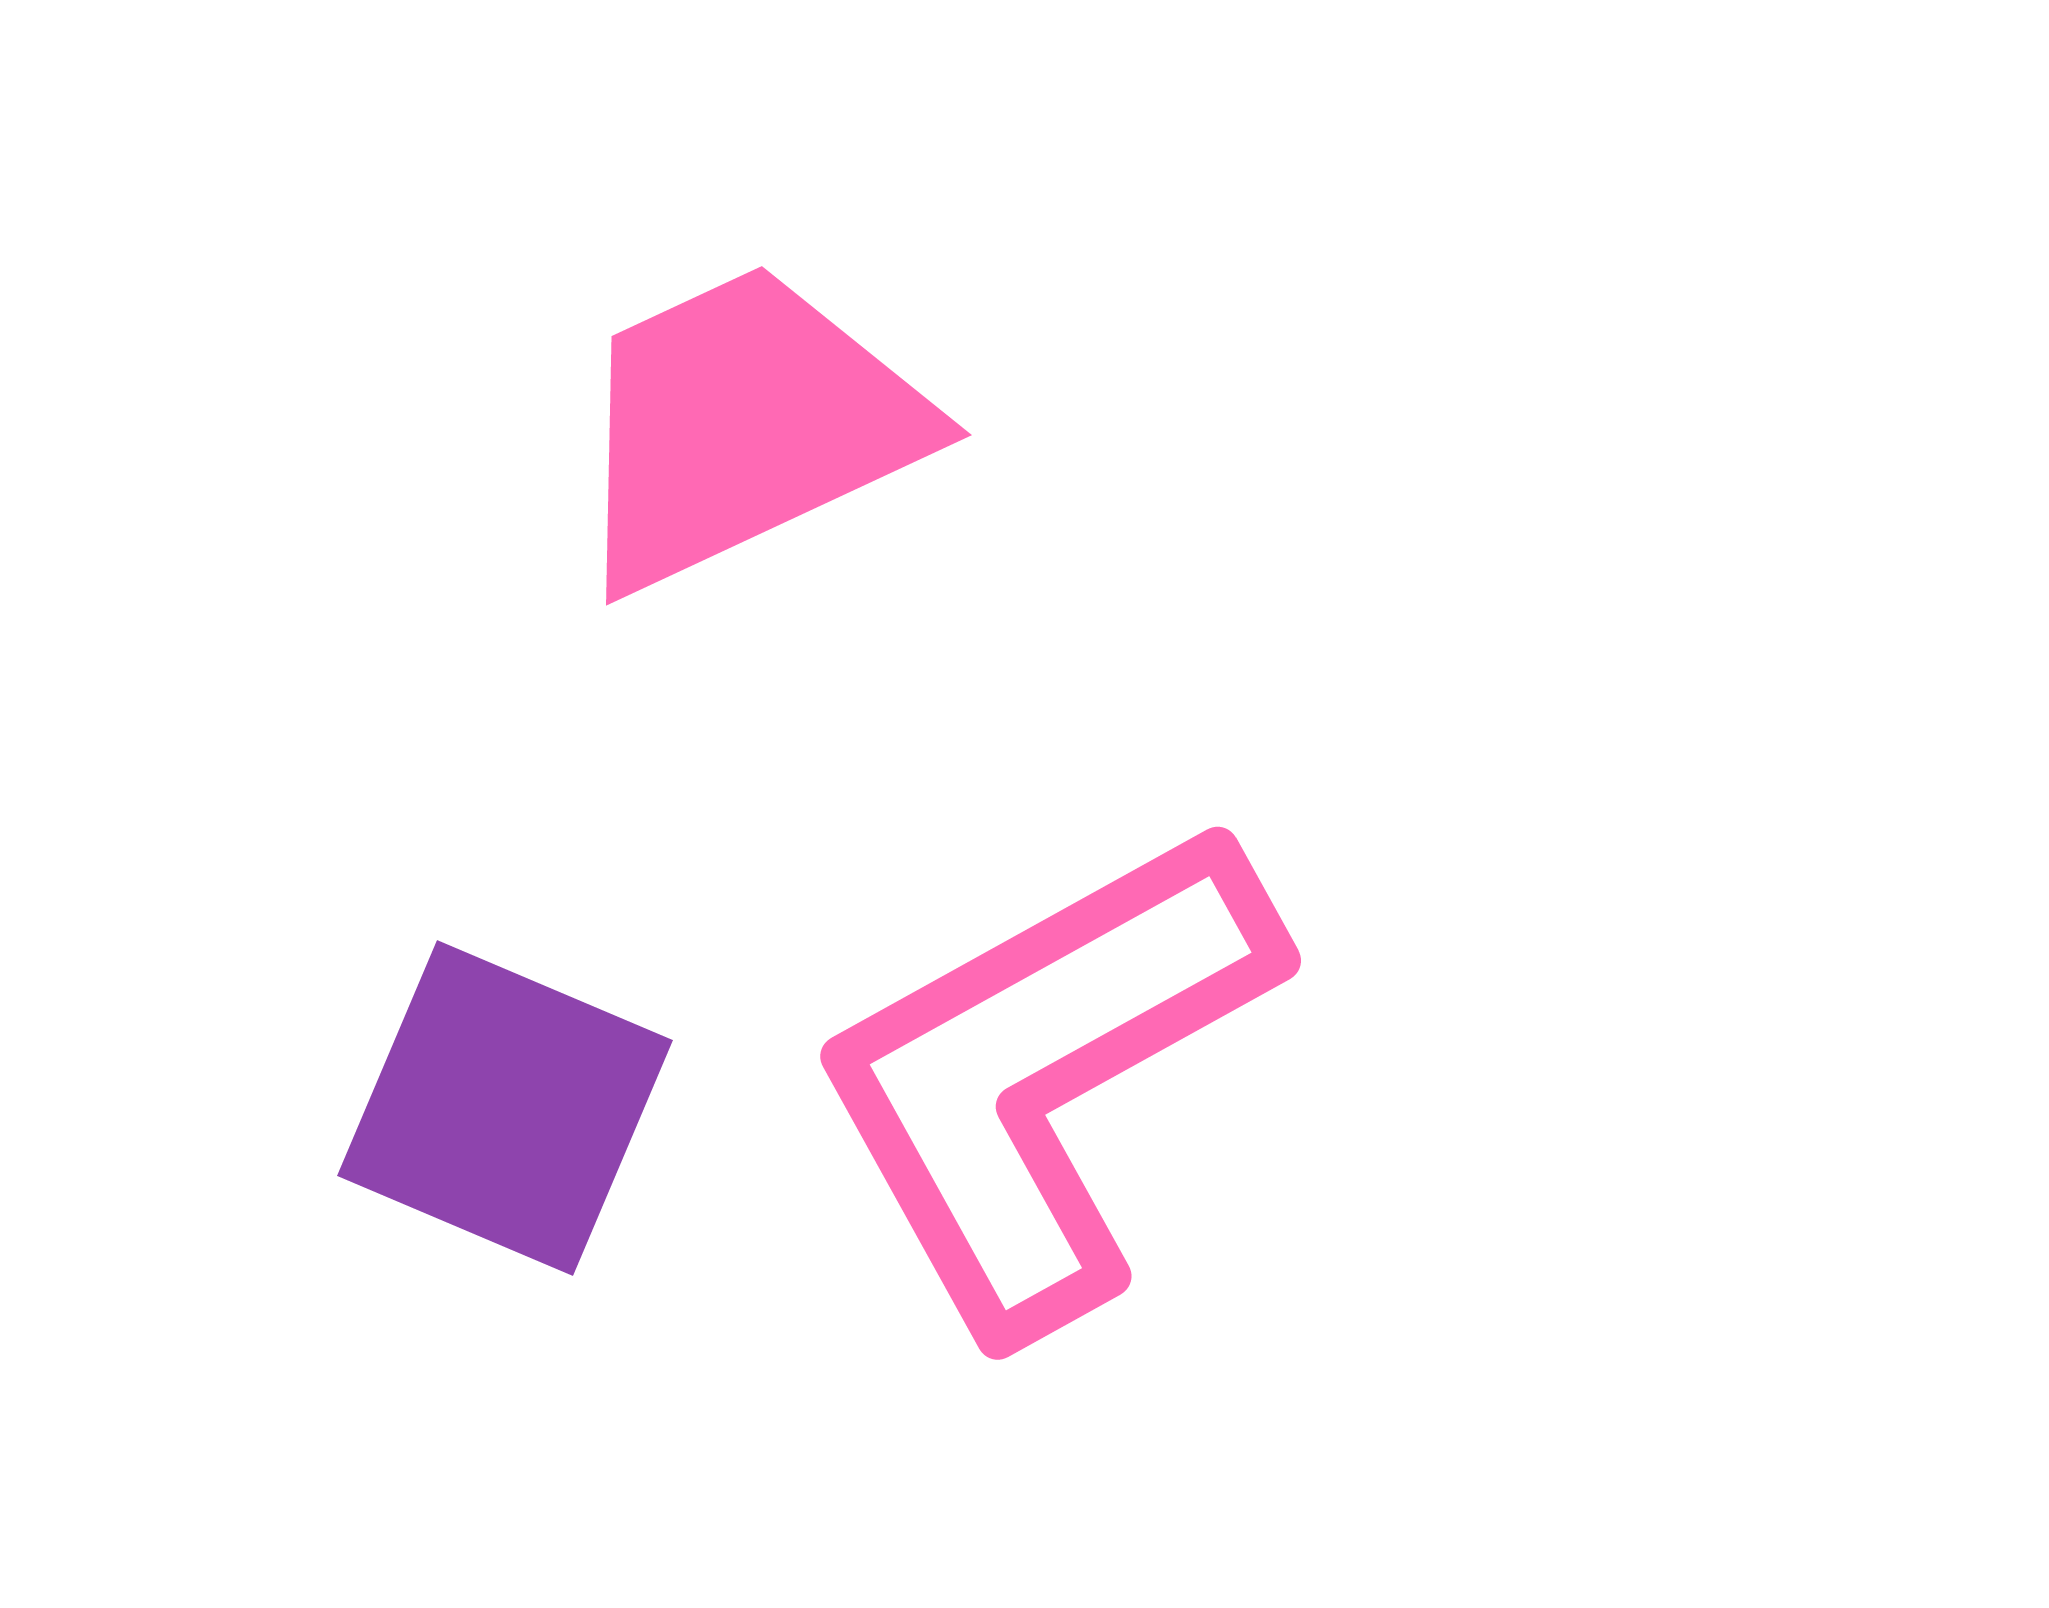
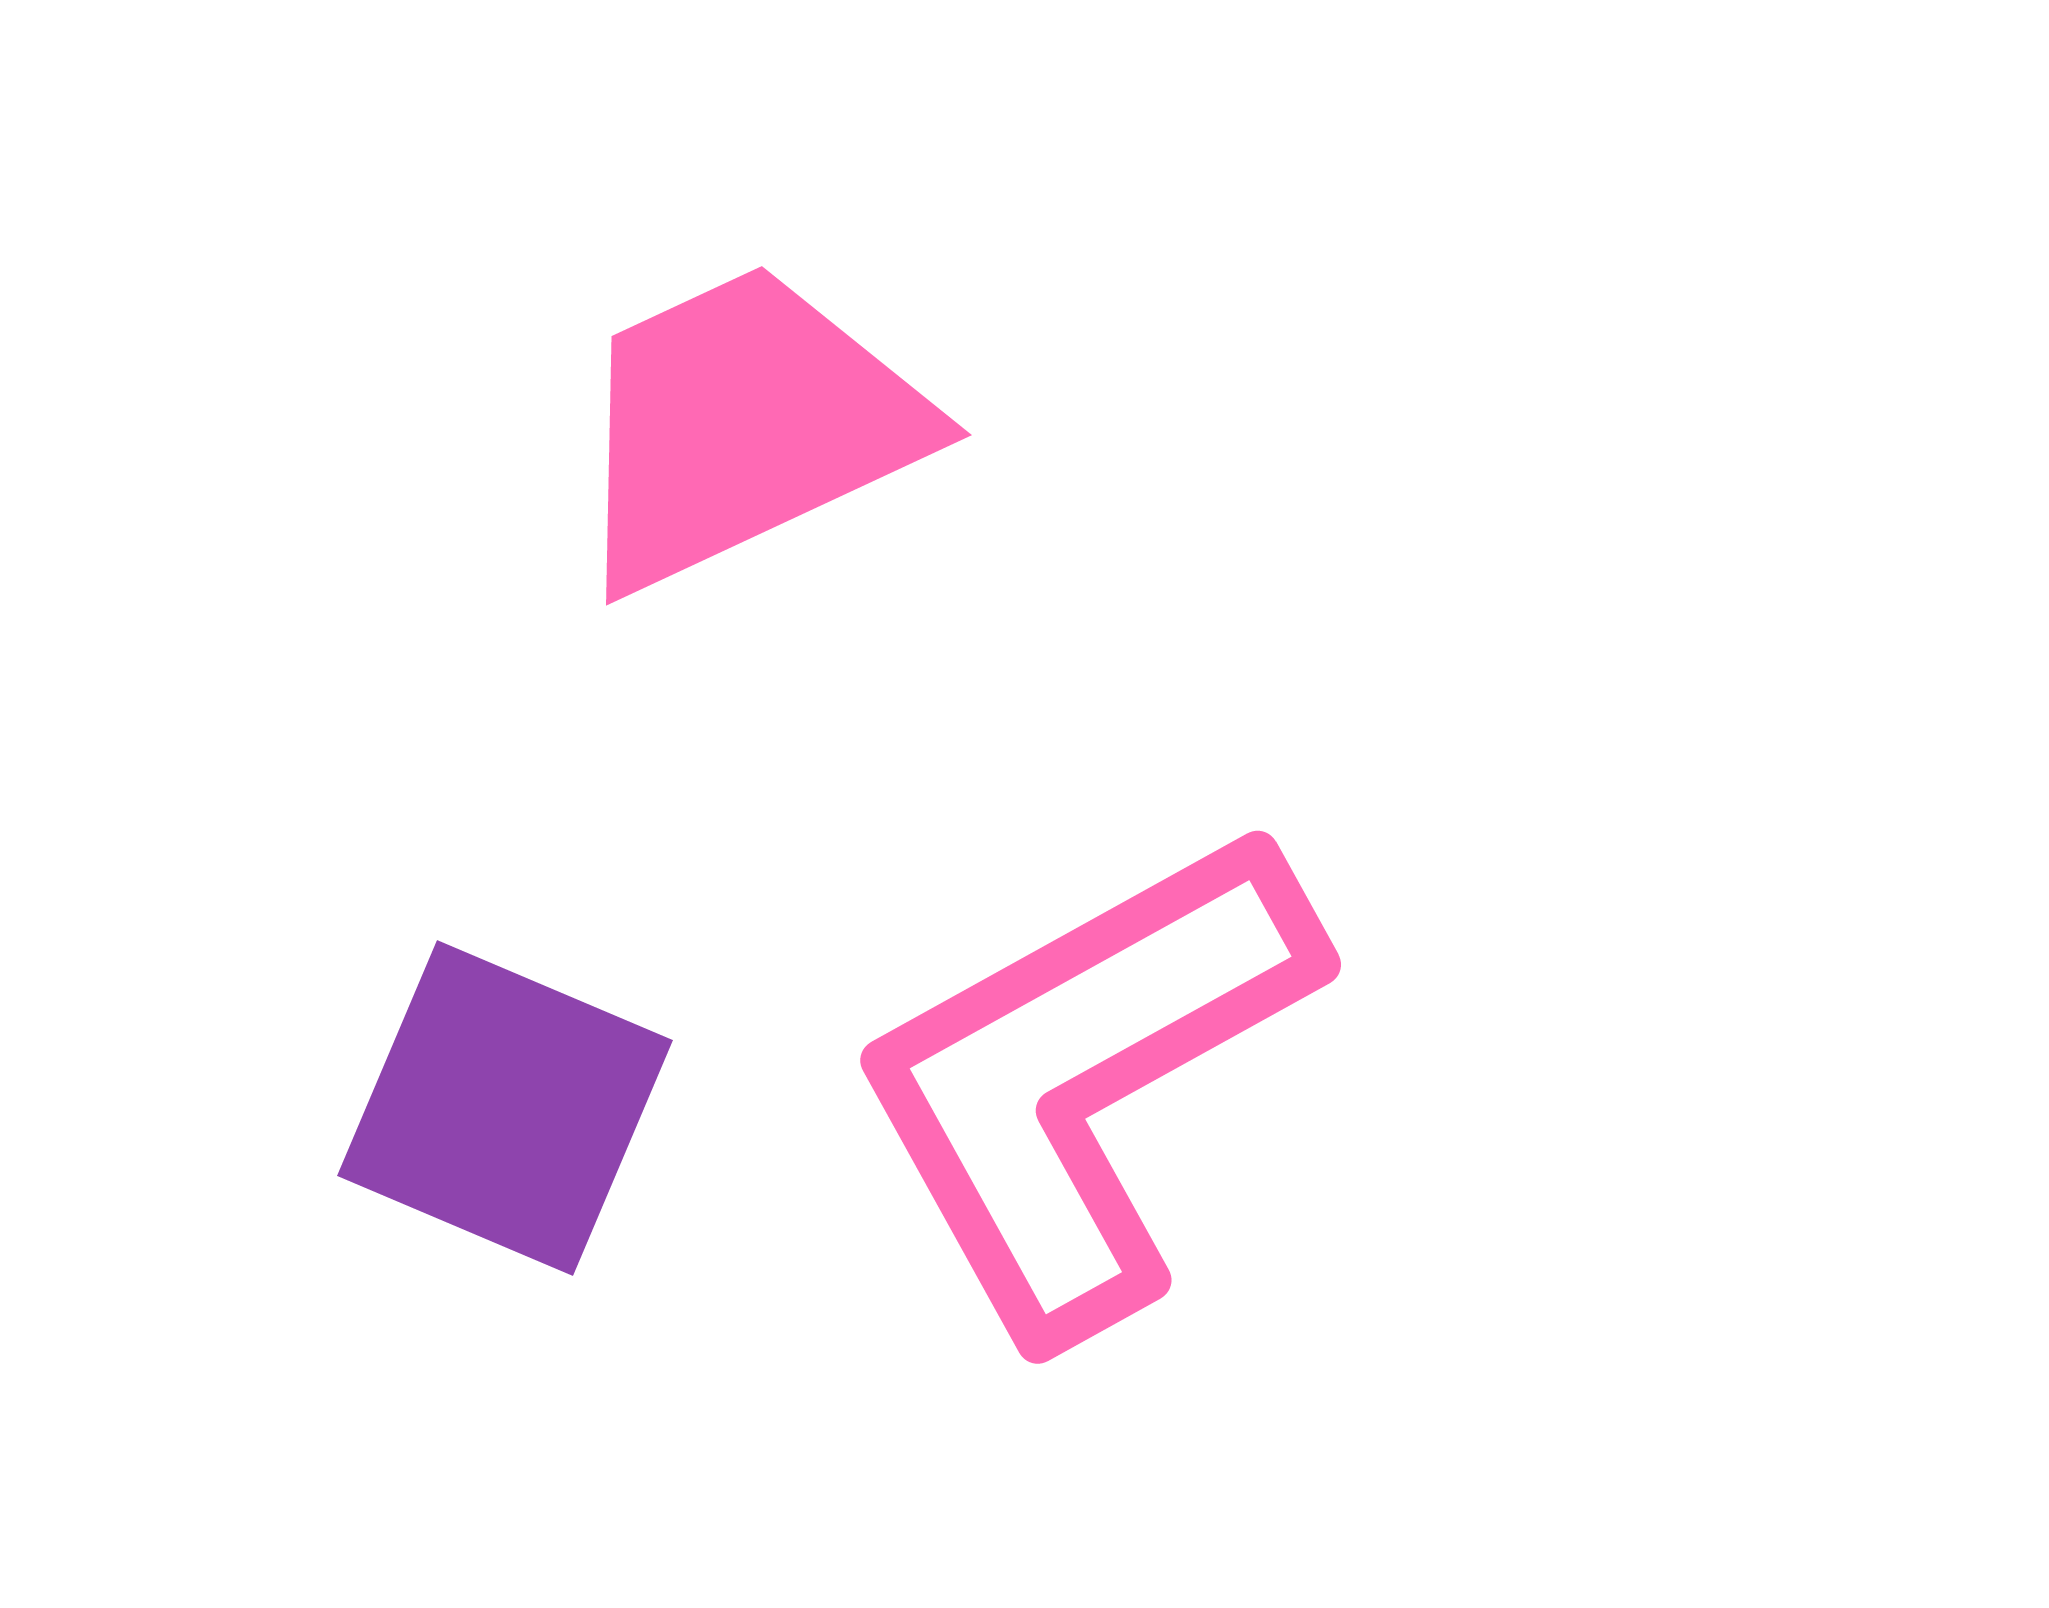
pink L-shape: moved 40 px right, 4 px down
